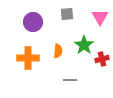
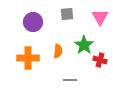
red cross: moved 2 px left, 1 px down; rotated 32 degrees clockwise
